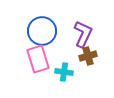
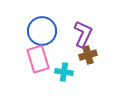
brown cross: moved 1 px up
